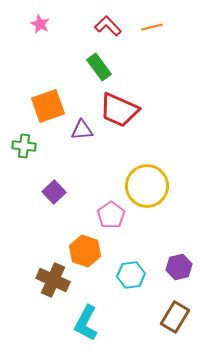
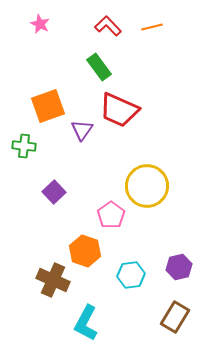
purple triangle: rotated 50 degrees counterclockwise
